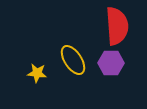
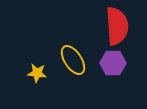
purple hexagon: moved 2 px right
